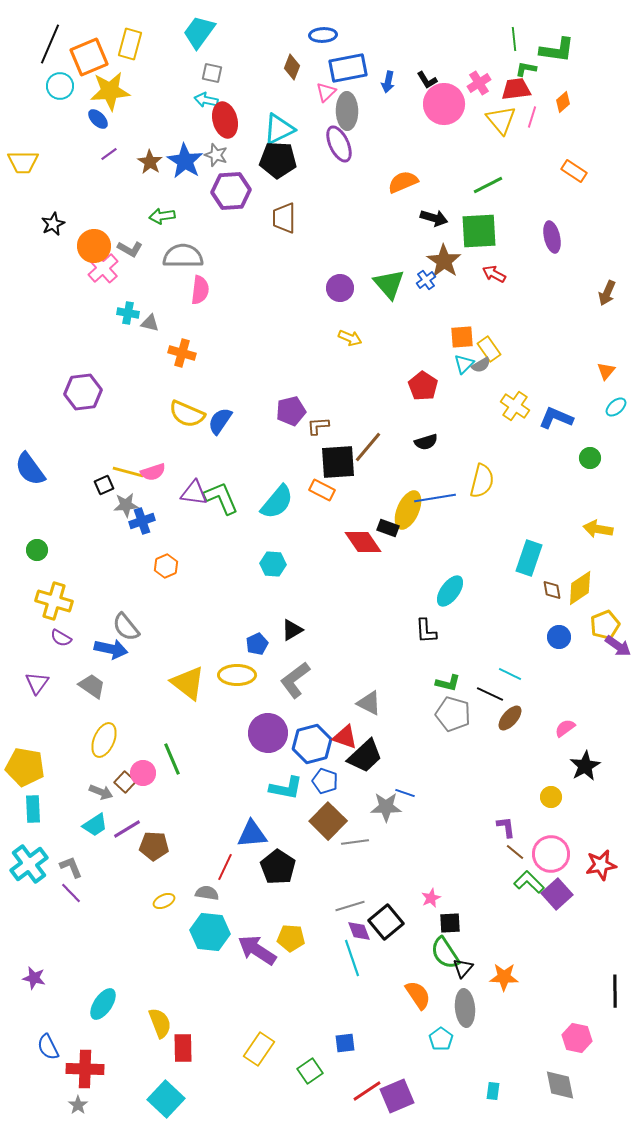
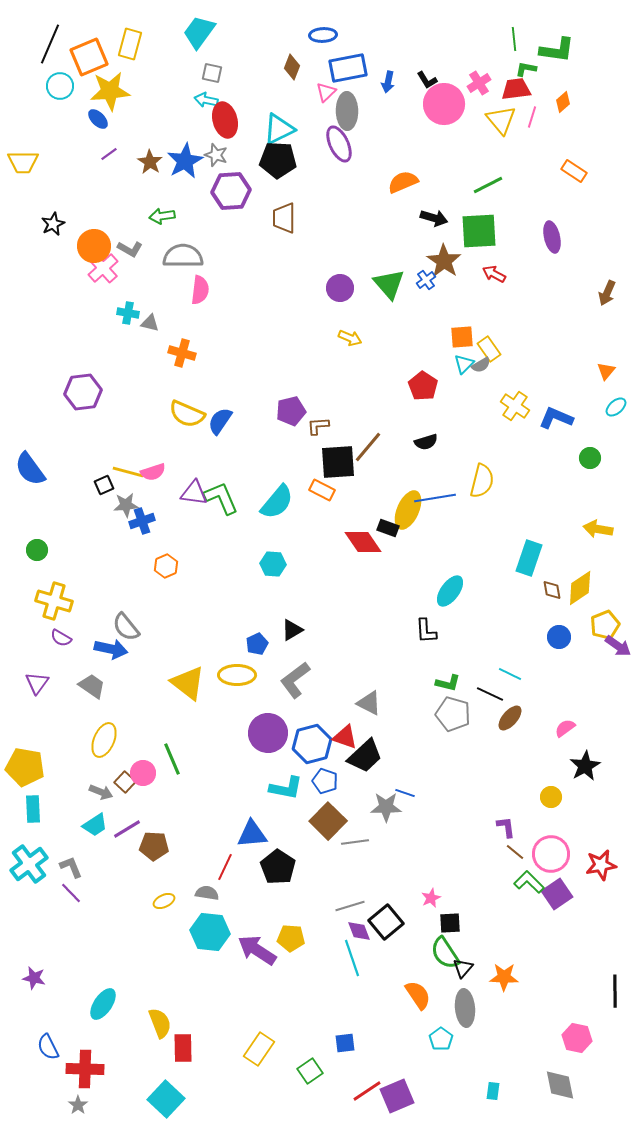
blue star at (185, 161): rotated 12 degrees clockwise
purple square at (557, 894): rotated 8 degrees clockwise
